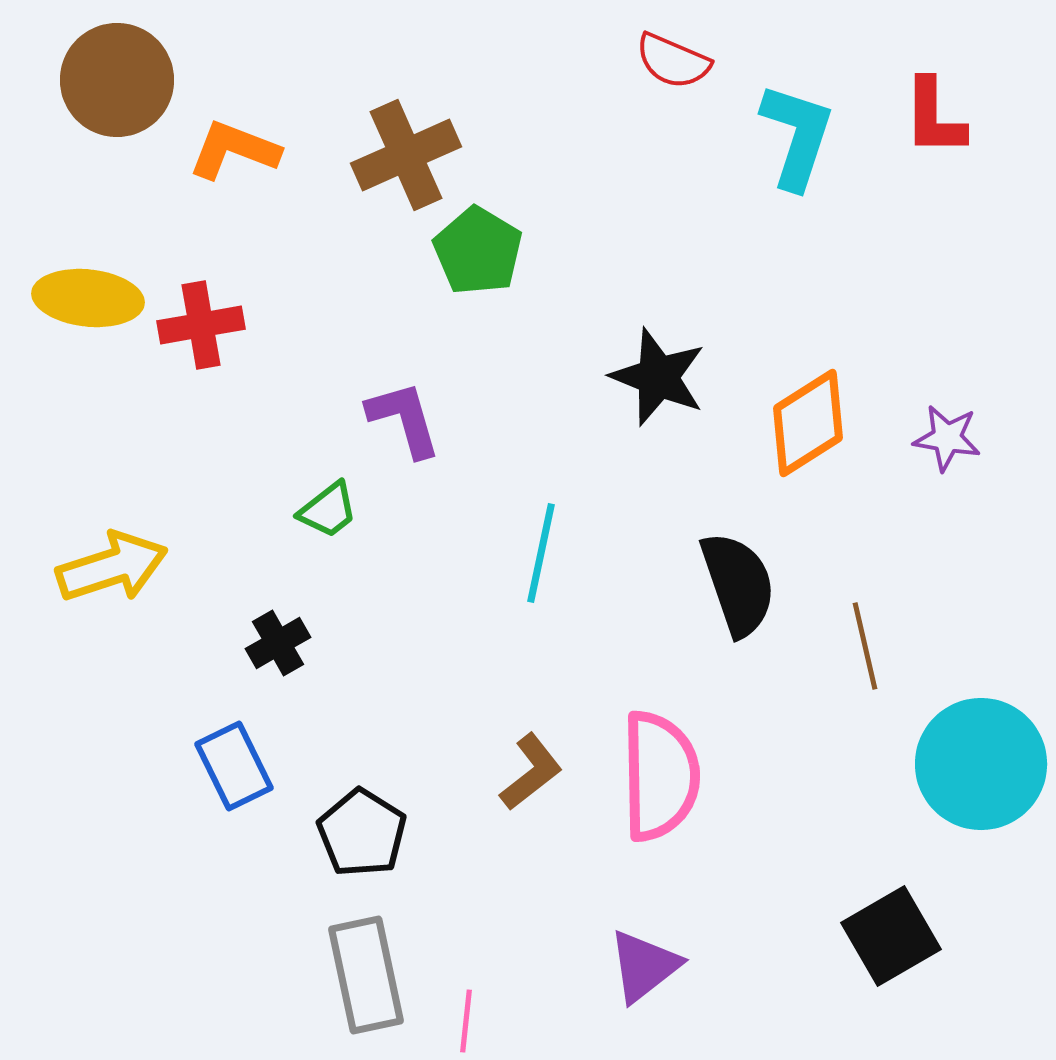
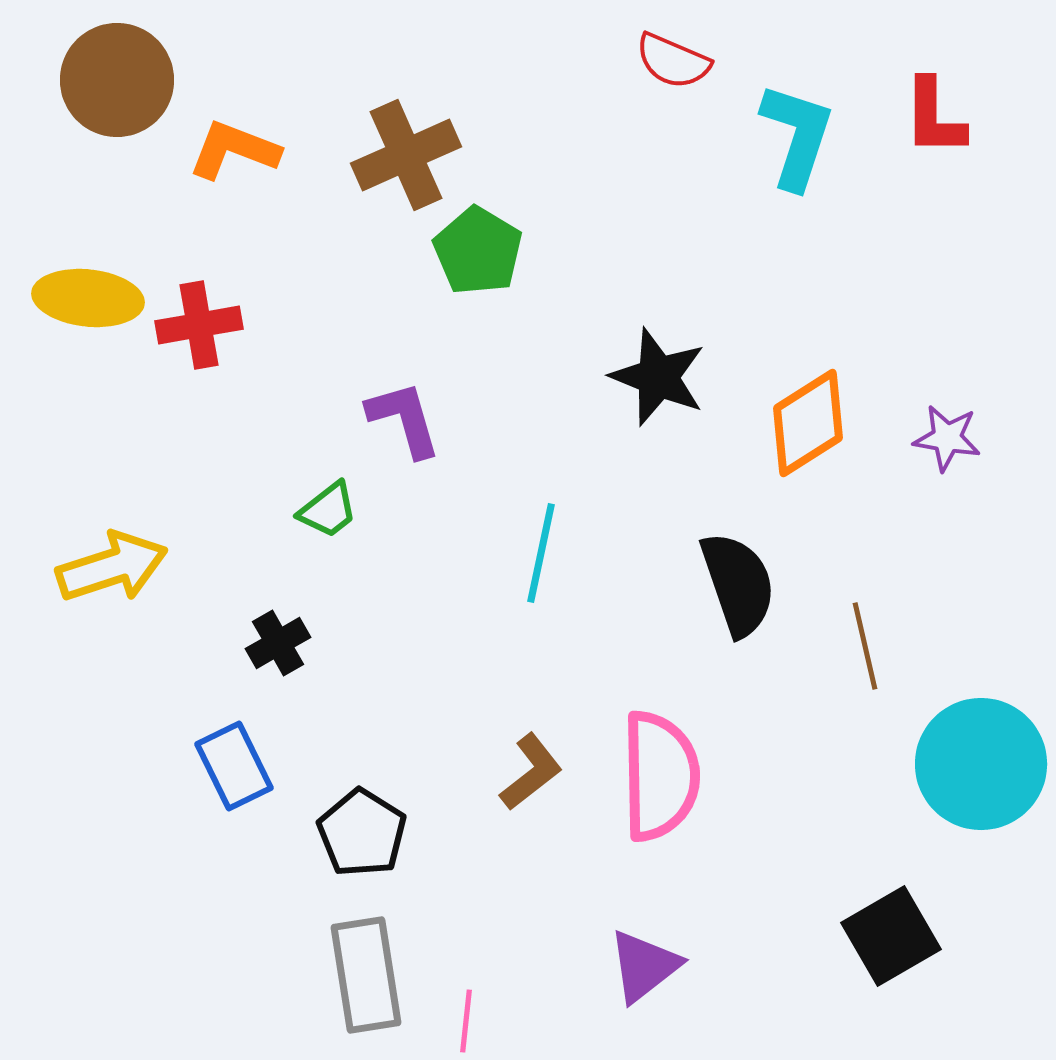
red cross: moved 2 px left
gray rectangle: rotated 3 degrees clockwise
